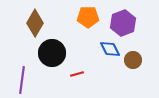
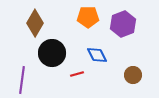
purple hexagon: moved 1 px down
blue diamond: moved 13 px left, 6 px down
brown circle: moved 15 px down
